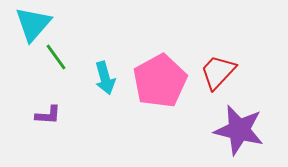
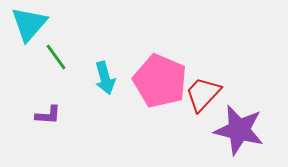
cyan triangle: moved 4 px left
red trapezoid: moved 15 px left, 22 px down
pink pentagon: rotated 20 degrees counterclockwise
